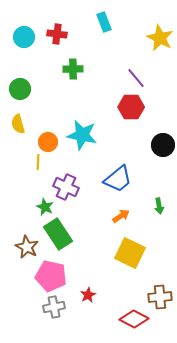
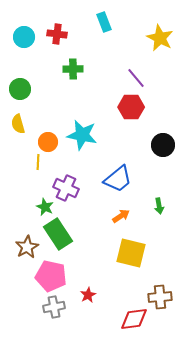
purple cross: moved 1 px down
brown star: rotated 15 degrees clockwise
yellow square: moved 1 px right; rotated 12 degrees counterclockwise
red diamond: rotated 36 degrees counterclockwise
